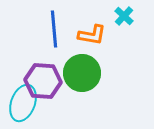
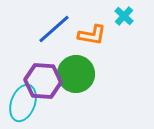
blue line: rotated 54 degrees clockwise
green circle: moved 6 px left, 1 px down
